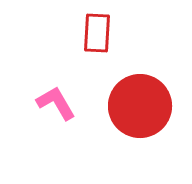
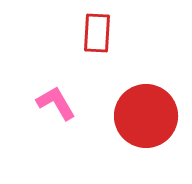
red circle: moved 6 px right, 10 px down
